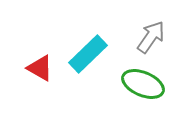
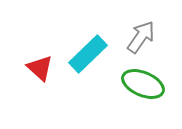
gray arrow: moved 10 px left
red triangle: rotated 12 degrees clockwise
